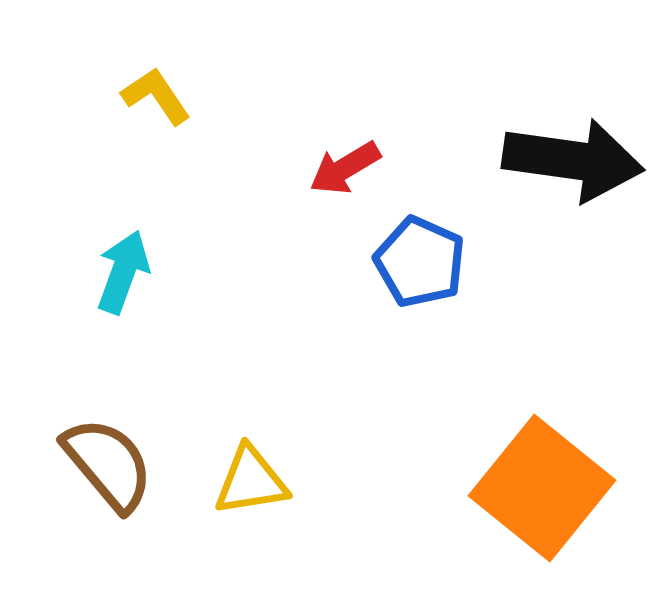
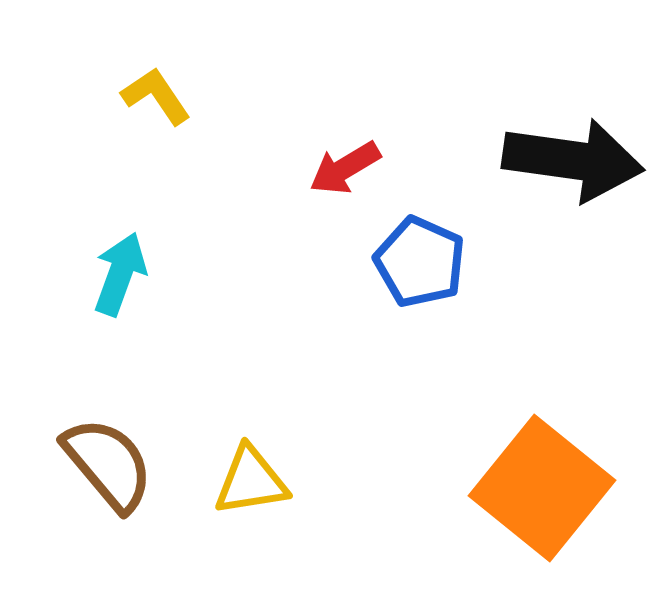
cyan arrow: moved 3 px left, 2 px down
